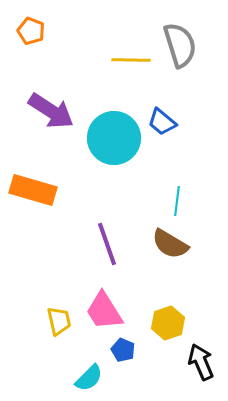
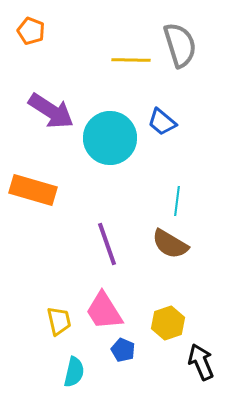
cyan circle: moved 4 px left
cyan semicircle: moved 15 px left, 6 px up; rotated 32 degrees counterclockwise
